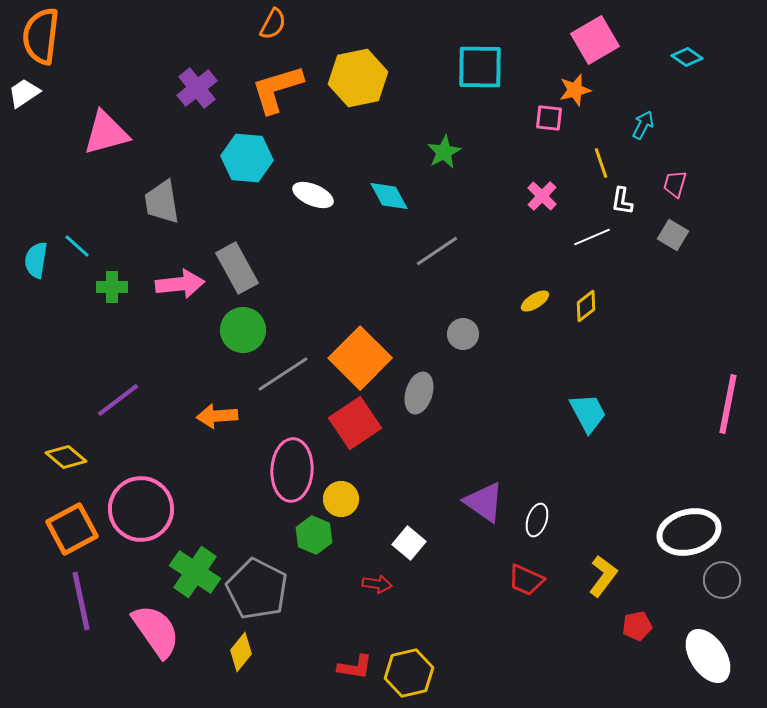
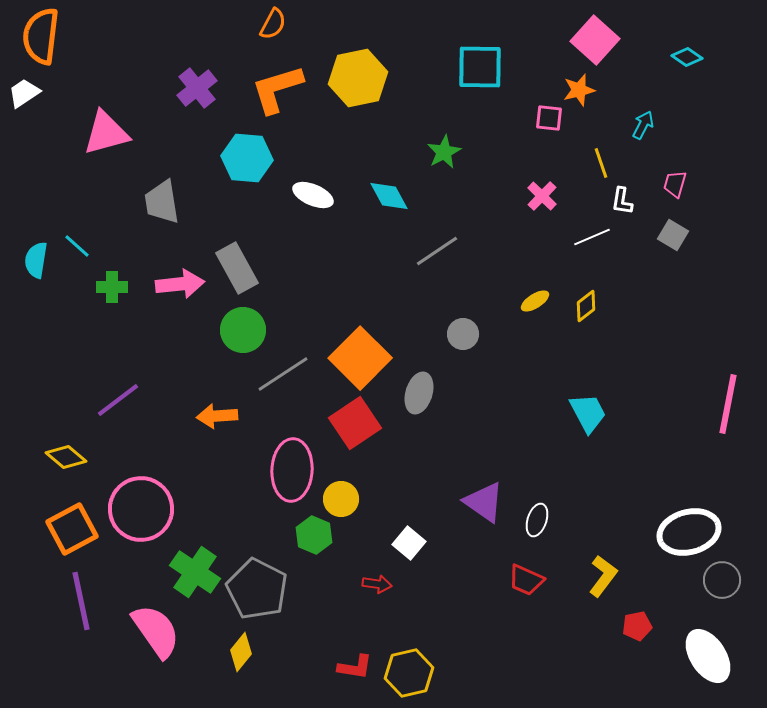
pink square at (595, 40): rotated 18 degrees counterclockwise
orange star at (575, 90): moved 4 px right
